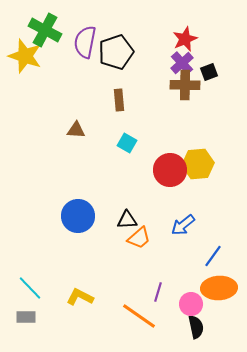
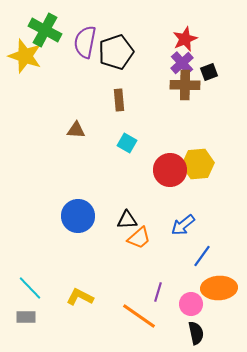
blue line: moved 11 px left
black semicircle: moved 6 px down
